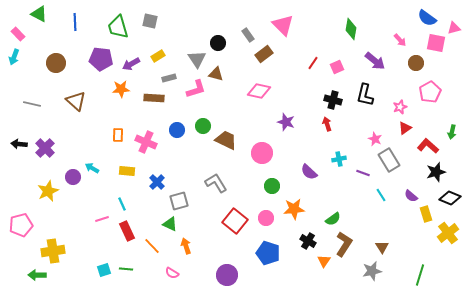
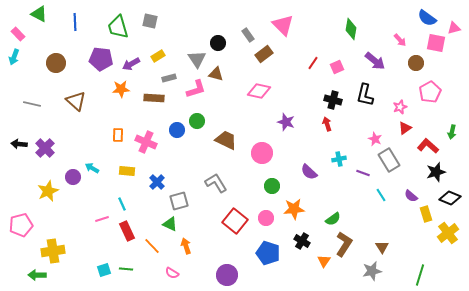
green circle at (203, 126): moved 6 px left, 5 px up
black cross at (308, 241): moved 6 px left
